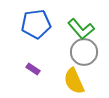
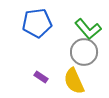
blue pentagon: moved 1 px right, 1 px up
green L-shape: moved 7 px right
purple rectangle: moved 8 px right, 8 px down
